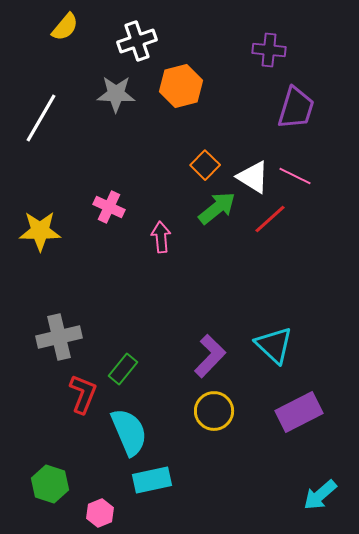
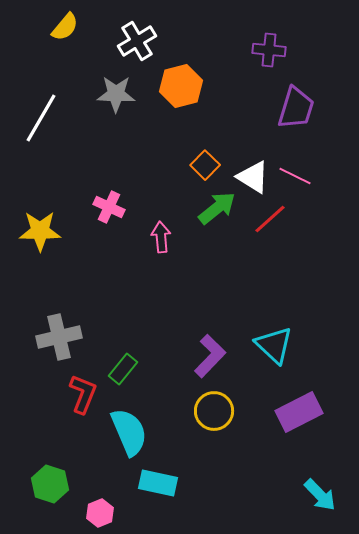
white cross: rotated 12 degrees counterclockwise
cyan rectangle: moved 6 px right, 3 px down; rotated 24 degrees clockwise
cyan arrow: rotated 93 degrees counterclockwise
